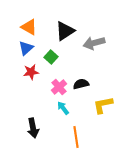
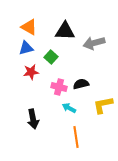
black triangle: rotated 35 degrees clockwise
blue triangle: rotated 28 degrees clockwise
pink cross: rotated 35 degrees counterclockwise
cyan arrow: moved 6 px right; rotated 24 degrees counterclockwise
black arrow: moved 9 px up
